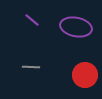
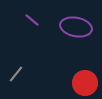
gray line: moved 15 px left, 7 px down; rotated 54 degrees counterclockwise
red circle: moved 8 px down
